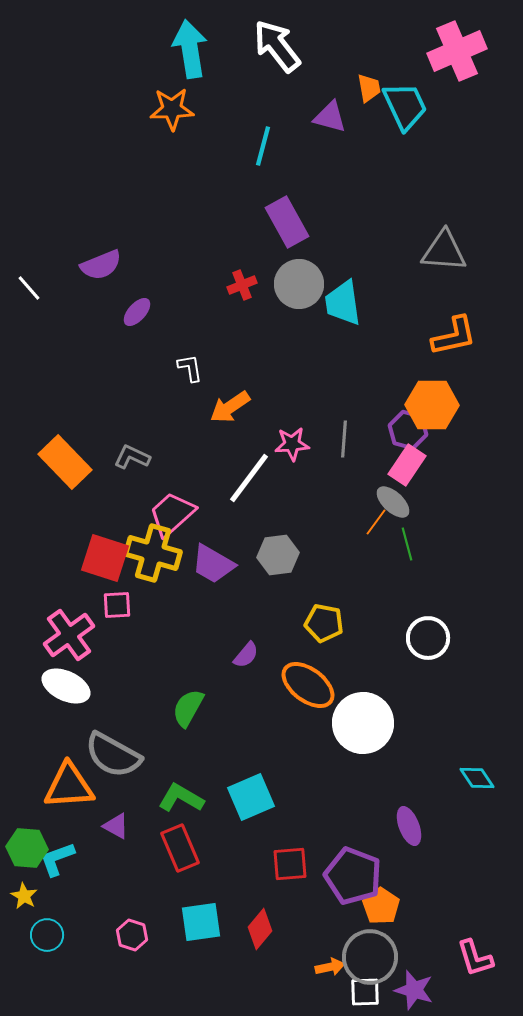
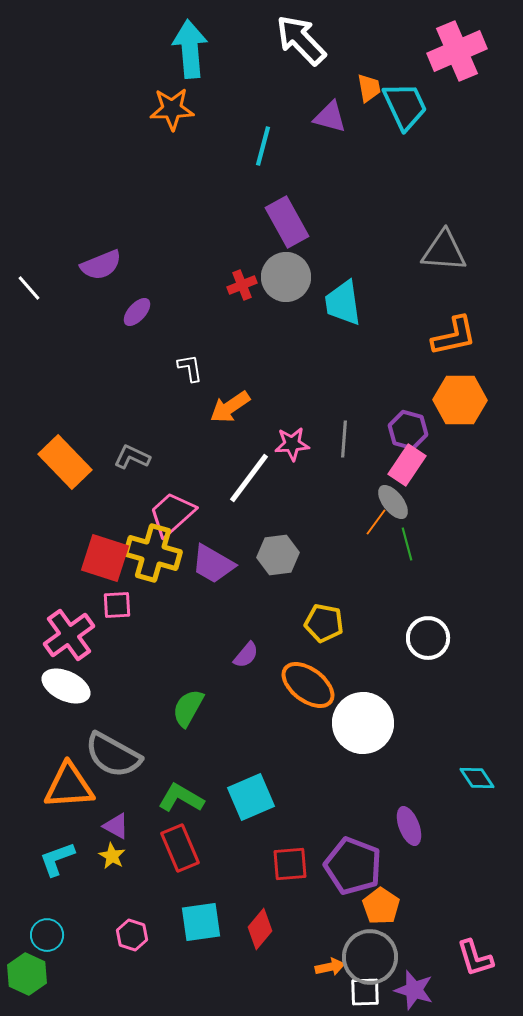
white arrow at (277, 46): moved 24 px right, 6 px up; rotated 6 degrees counterclockwise
cyan arrow at (190, 49): rotated 4 degrees clockwise
gray circle at (299, 284): moved 13 px left, 7 px up
orange hexagon at (432, 405): moved 28 px right, 5 px up
gray ellipse at (393, 502): rotated 9 degrees clockwise
green hexagon at (27, 848): moved 126 px down; rotated 21 degrees clockwise
purple pentagon at (353, 876): moved 10 px up
yellow star at (24, 896): moved 88 px right, 40 px up
